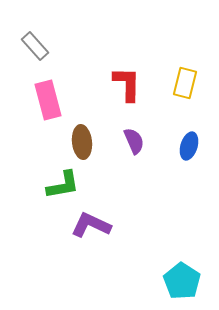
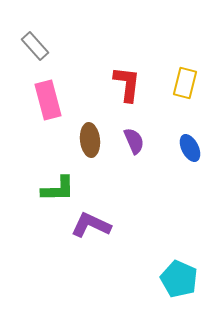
red L-shape: rotated 6 degrees clockwise
brown ellipse: moved 8 px right, 2 px up
blue ellipse: moved 1 px right, 2 px down; rotated 44 degrees counterclockwise
green L-shape: moved 5 px left, 4 px down; rotated 9 degrees clockwise
cyan pentagon: moved 3 px left, 2 px up; rotated 9 degrees counterclockwise
